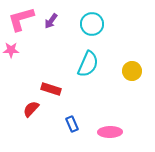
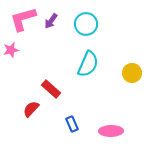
pink L-shape: moved 2 px right
cyan circle: moved 6 px left
pink star: rotated 14 degrees counterclockwise
yellow circle: moved 2 px down
red rectangle: rotated 24 degrees clockwise
pink ellipse: moved 1 px right, 1 px up
